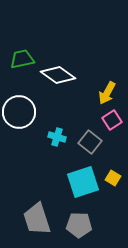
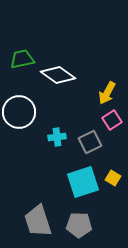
cyan cross: rotated 24 degrees counterclockwise
gray square: rotated 25 degrees clockwise
gray trapezoid: moved 1 px right, 2 px down
